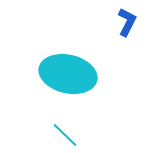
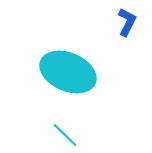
cyan ellipse: moved 2 px up; rotated 10 degrees clockwise
